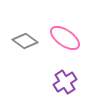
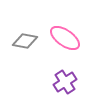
gray diamond: rotated 25 degrees counterclockwise
